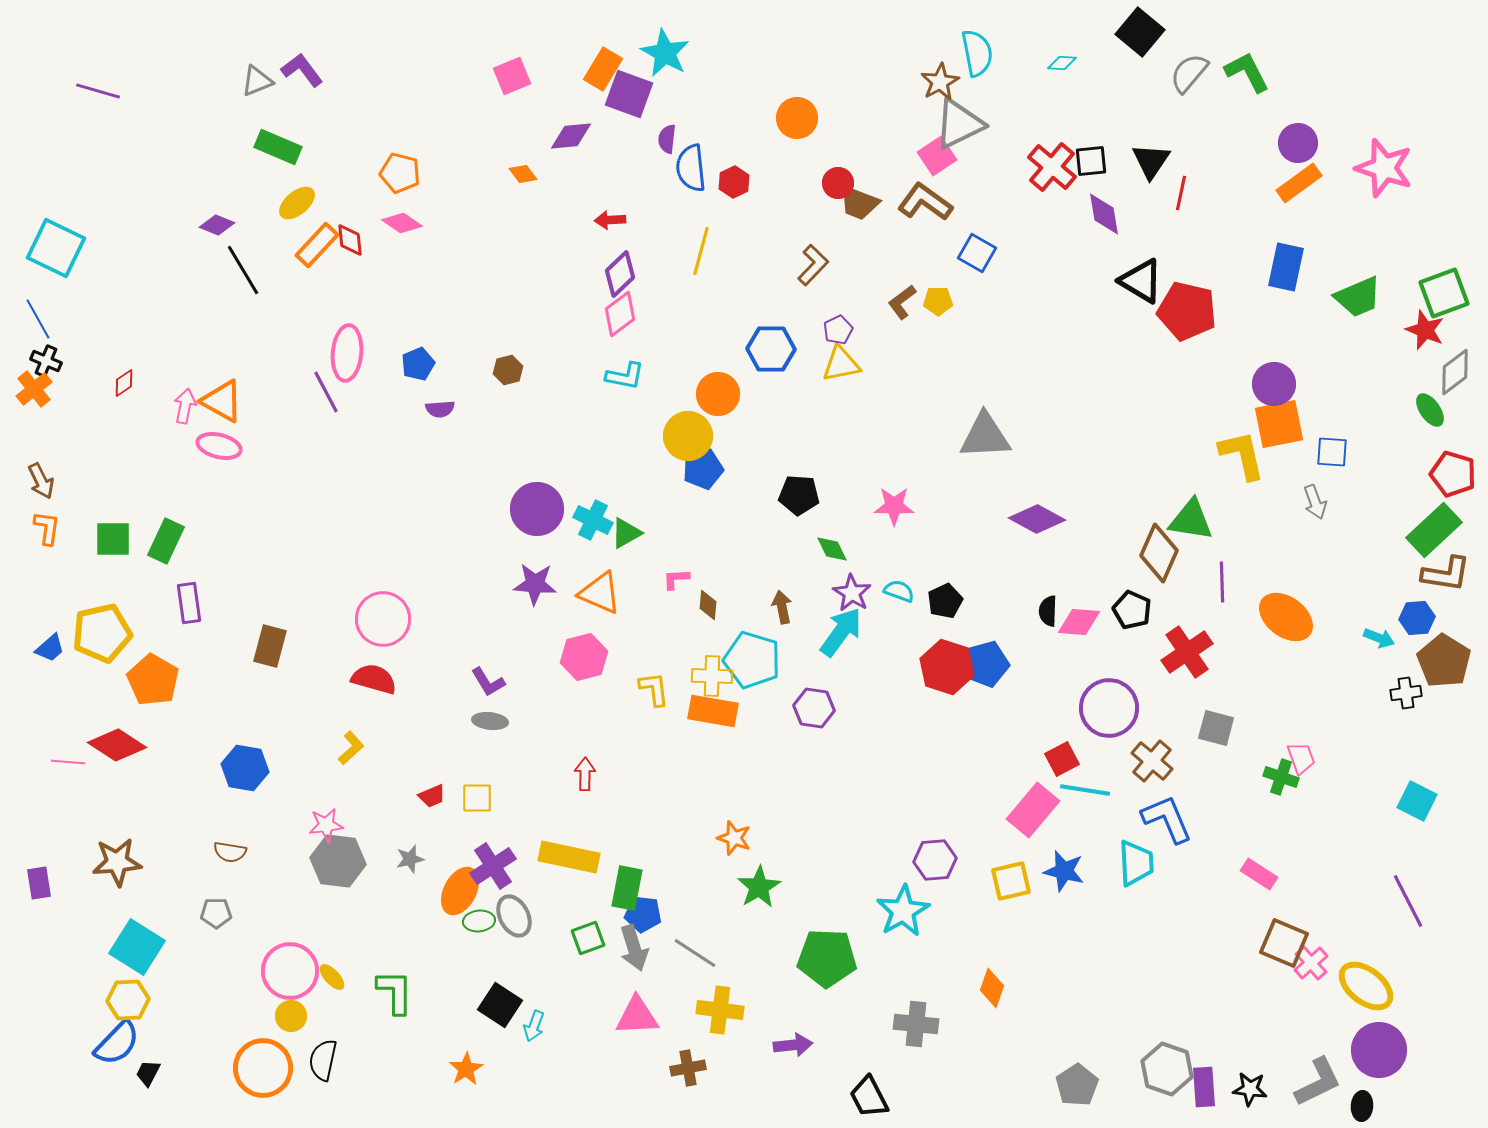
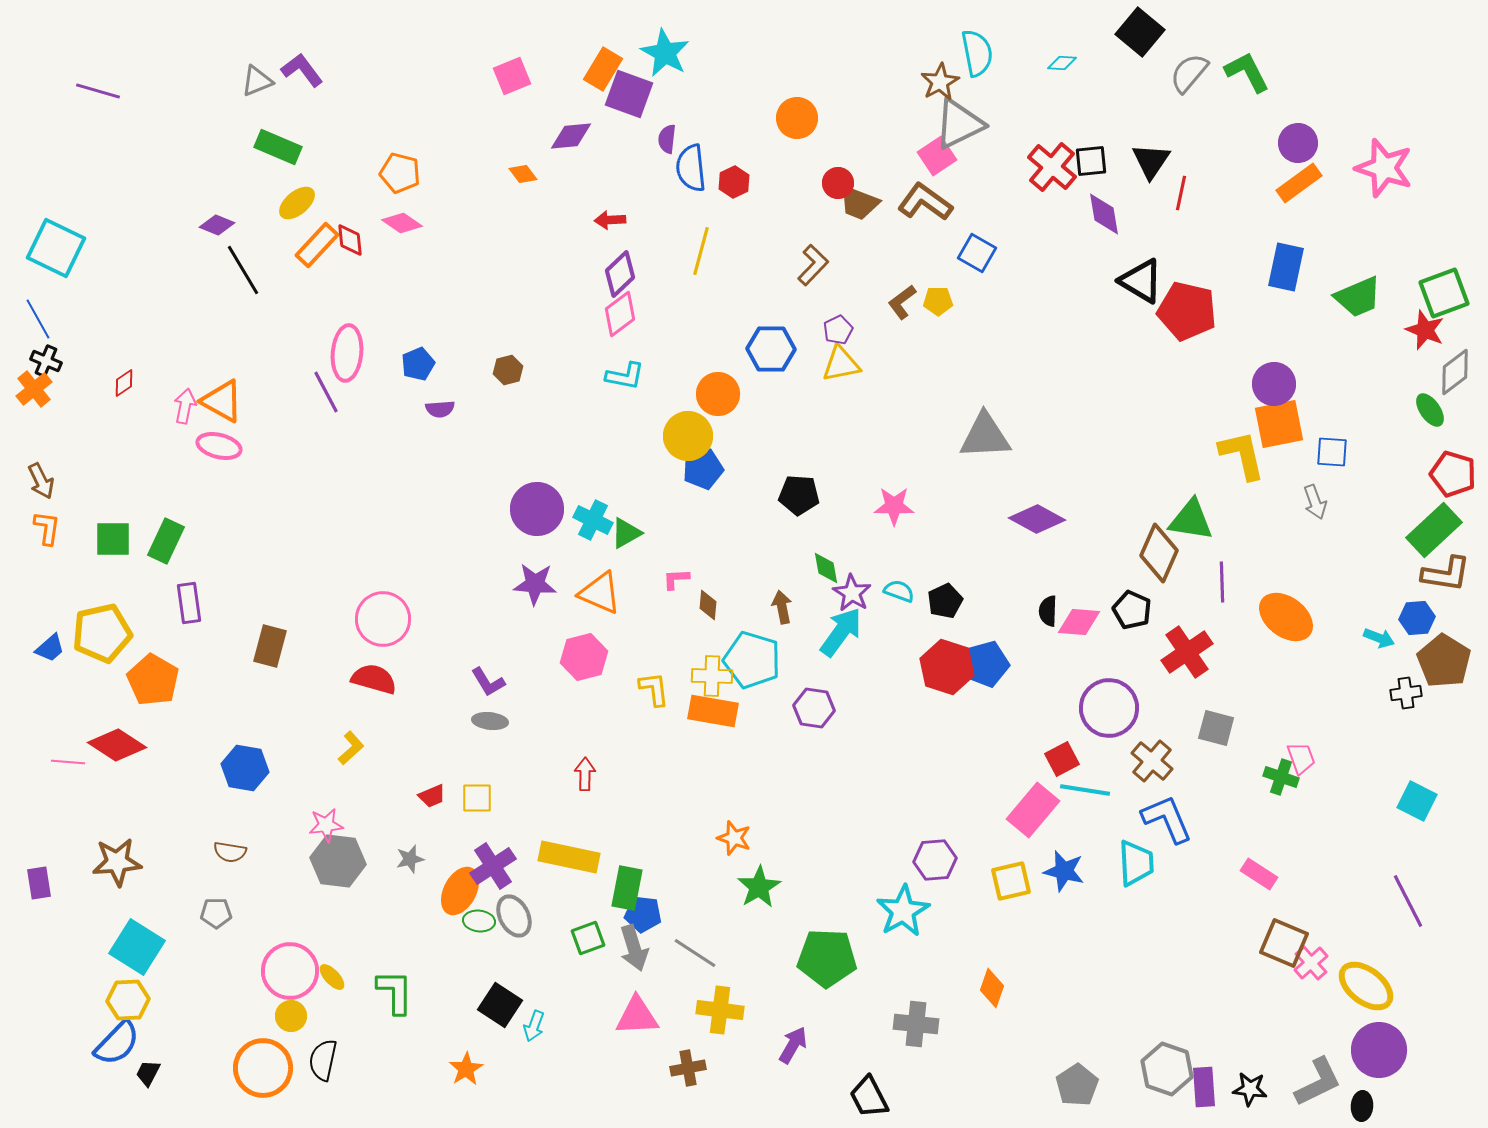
green diamond at (832, 549): moved 6 px left, 19 px down; rotated 16 degrees clockwise
green ellipse at (479, 921): rotated 12 degrees clockwise
purple arrow at (793, 1045): rotated 54 degrees counterclockwise
